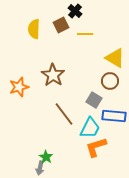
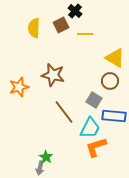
yellow semicircle: moved 1 px up
brown star: rotated 20 degrees counterclockwise
brown line: moved 2 px up
